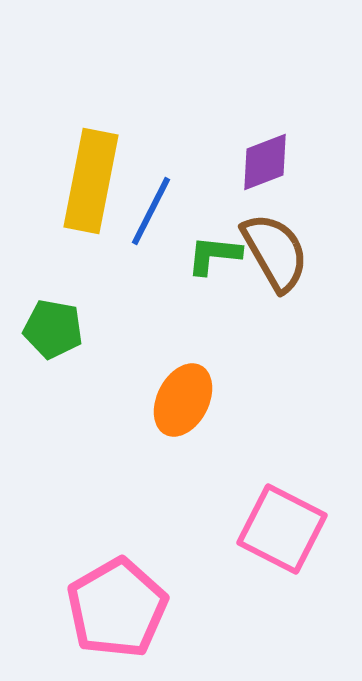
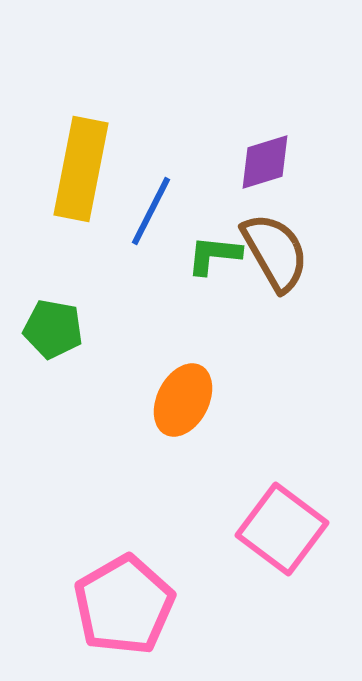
purple diamond: rotated 4 degrees clockwise
yellow rectangle: moved 10 px left, 12 px up
pink square: rotated 10 degrees clockwise
pink pentagon: moved 7 px right, 3 px up
